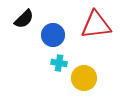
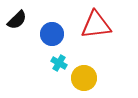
black semicircle: moved 7 px left, 1 px down
blue circle: moved 1 px left, 1 px up
cyan cross: rotated 21 degrees clockwise
